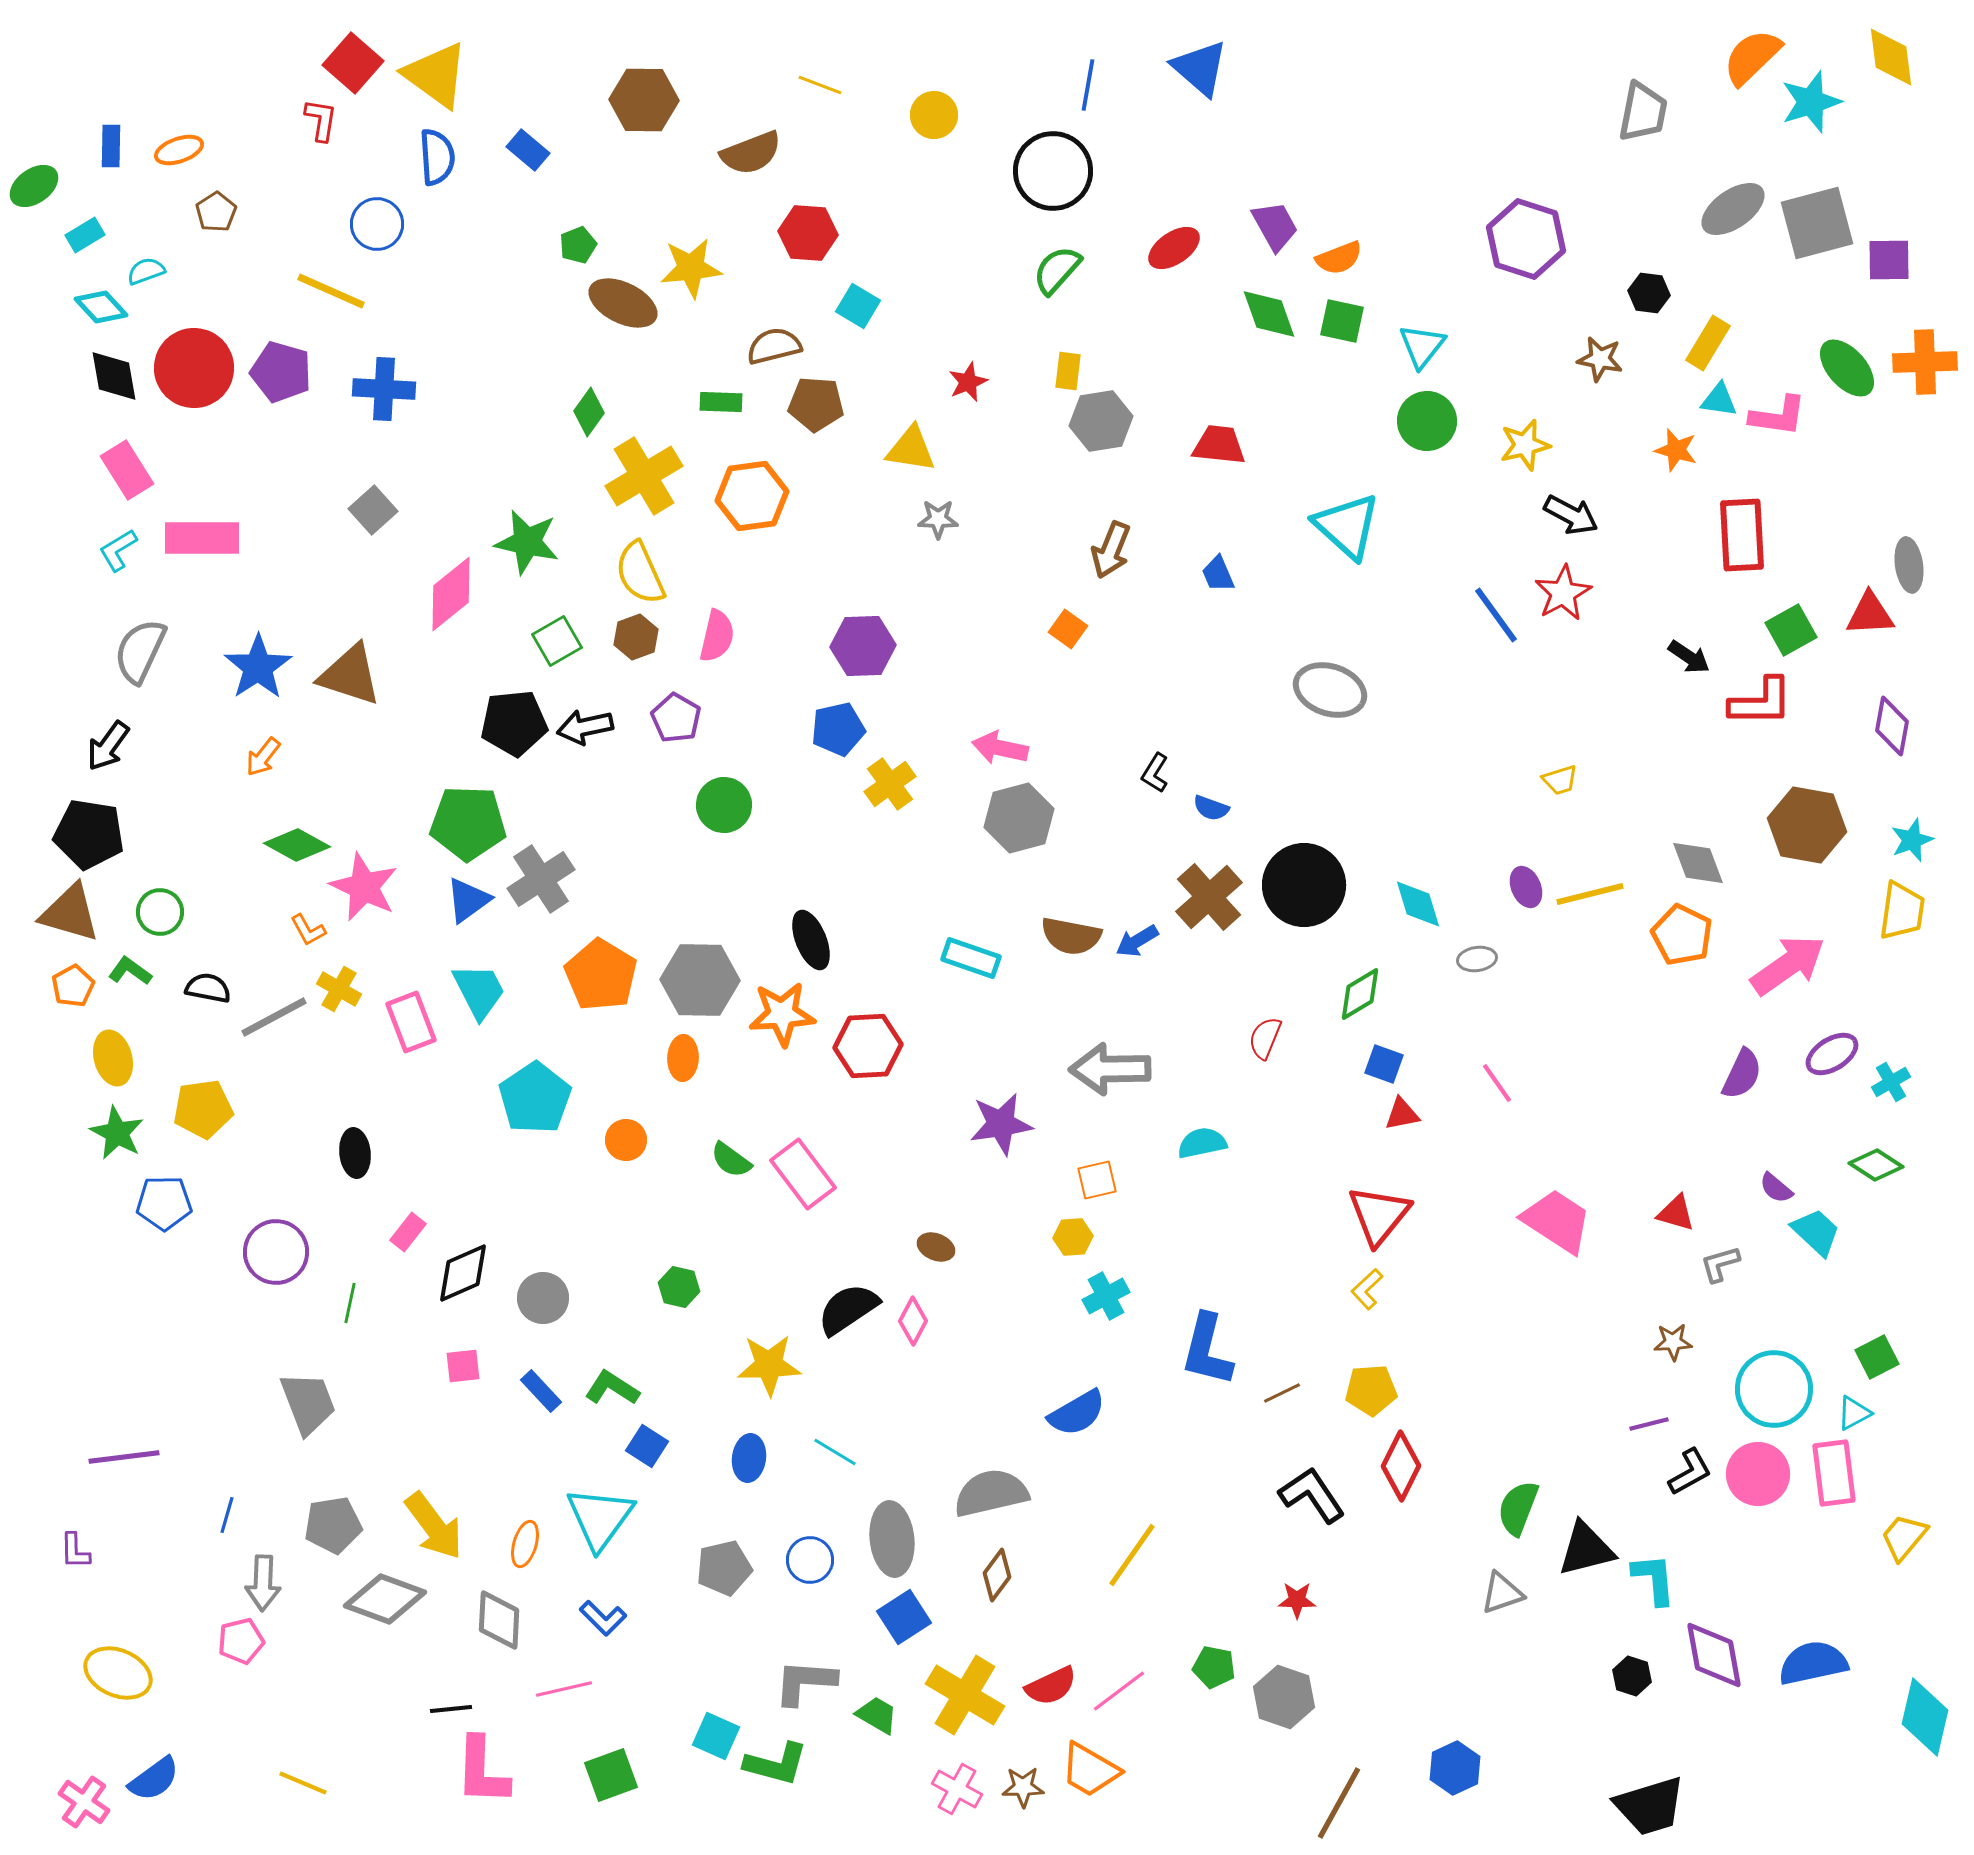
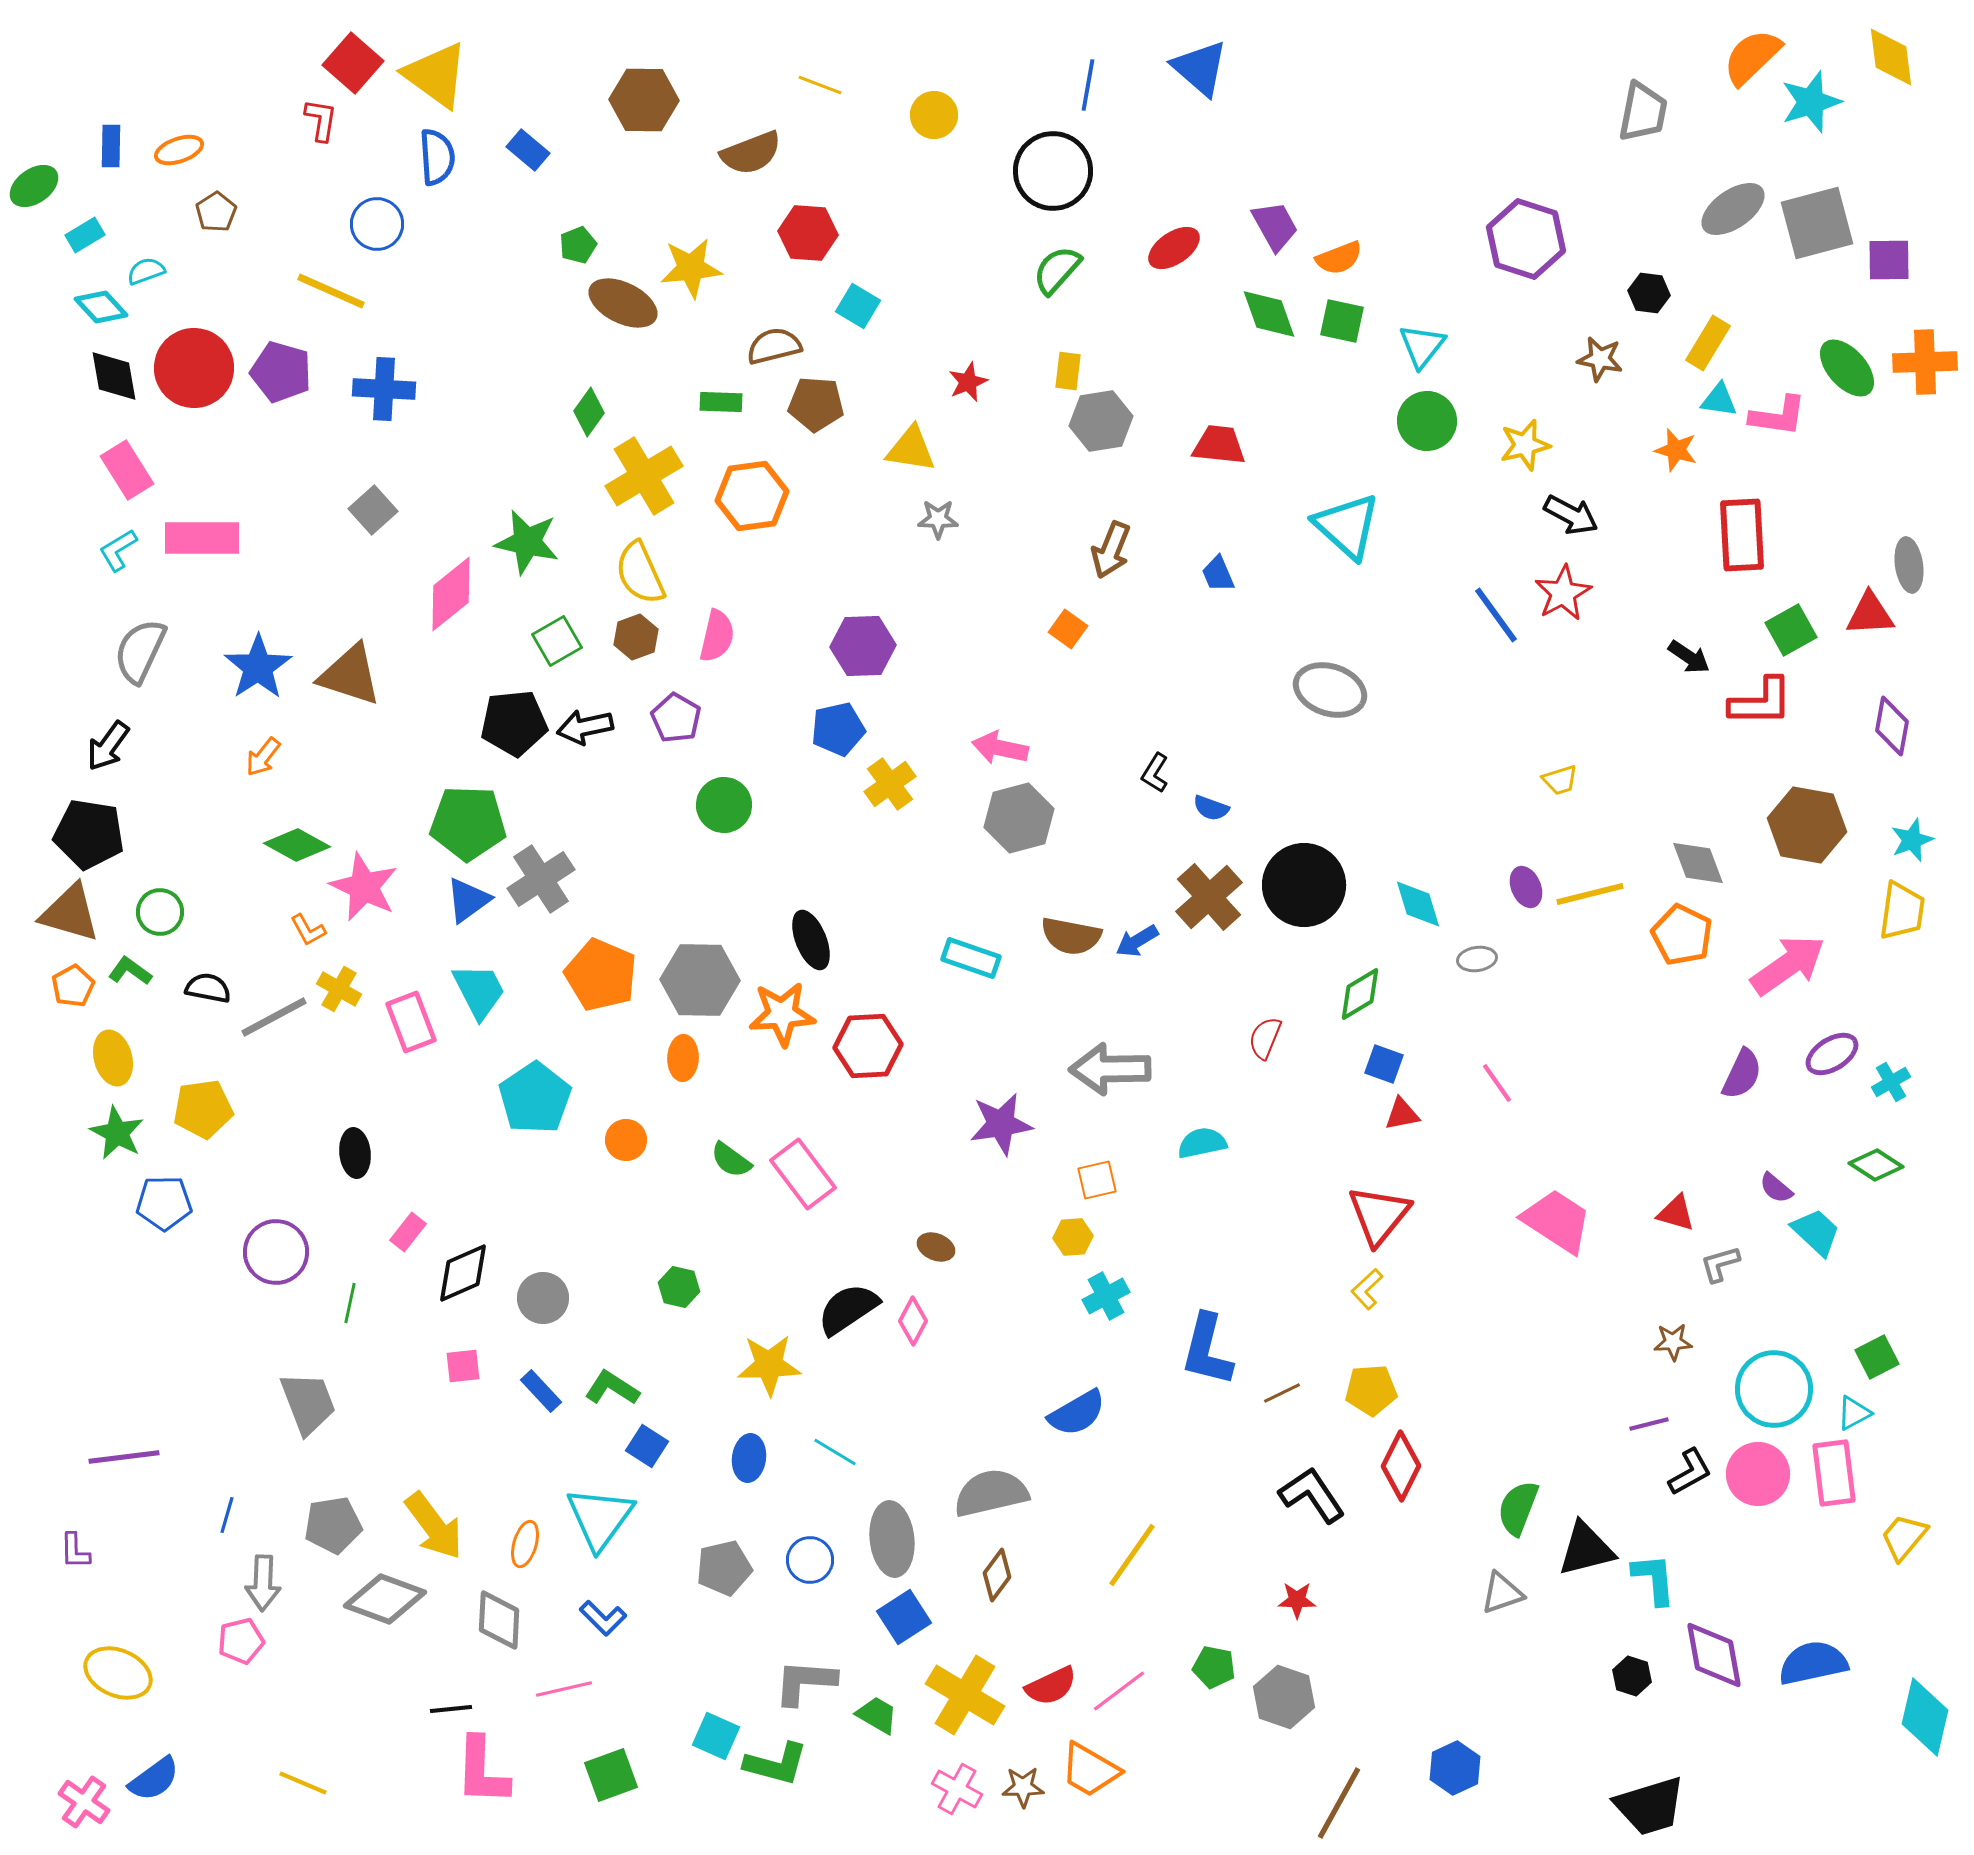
orange pentagon at (601, 975): rotated 8 degrees counterclockwise
